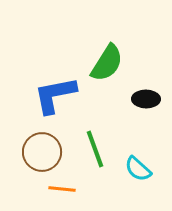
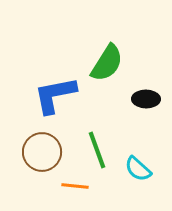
green line: moved 2 px right, 1 px down
orange line: moved 13 px right, 3 px up
